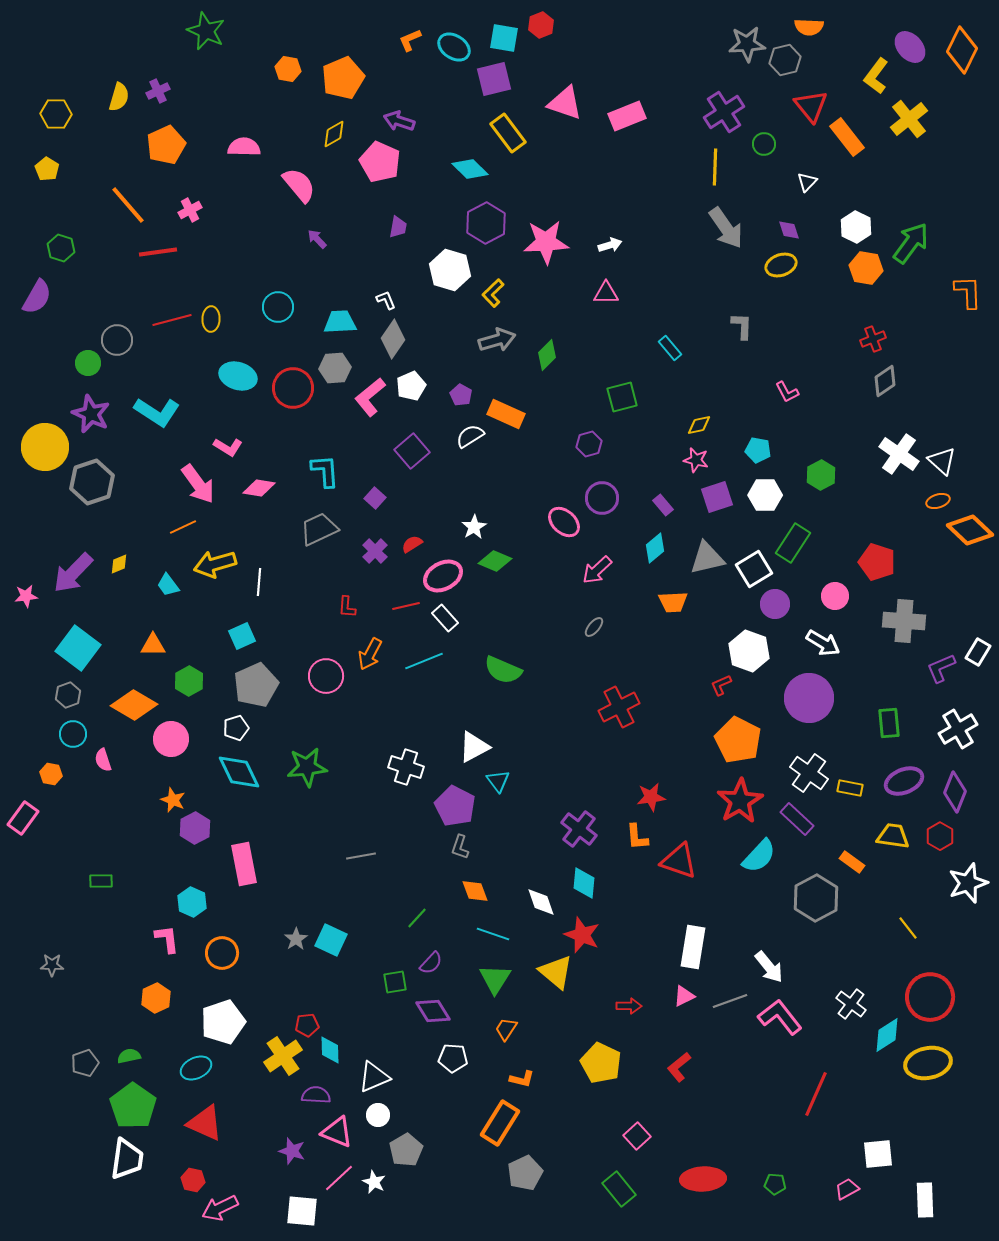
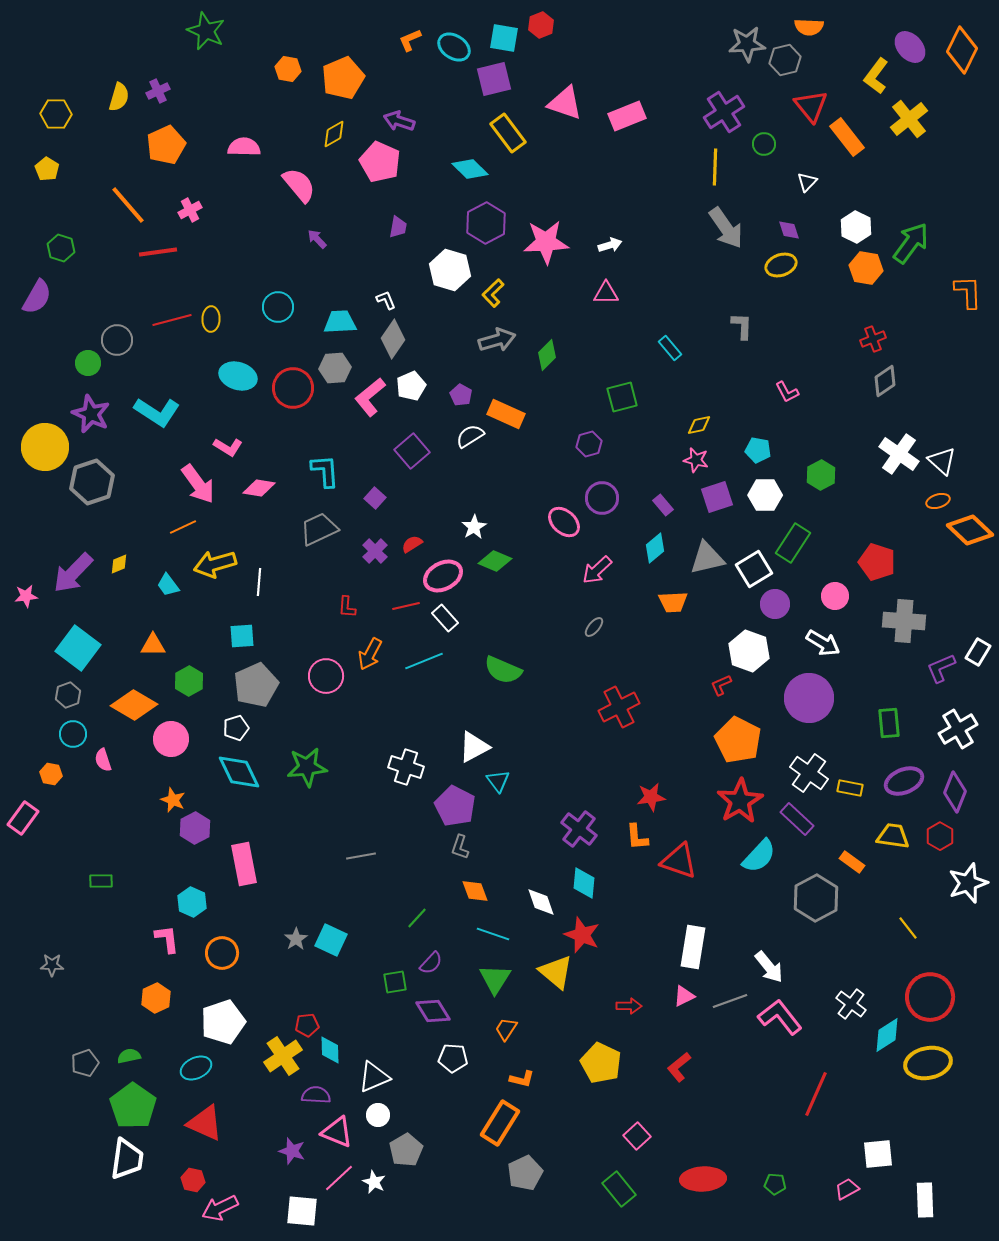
cyan square at (242, 636): rotated 20 degrees clockwise
